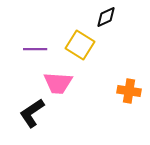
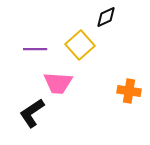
yellow square: rotated 16 degrees clockwise
